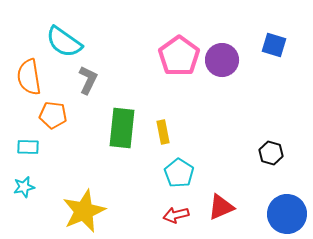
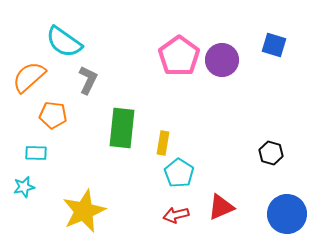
orange semicircle: rotated 57 degrees clockwise
yellow rectangle: moved 11 px down; rotated 20 degrees clockwise
cyan rectangle: moved 8 px right, 6 px down
